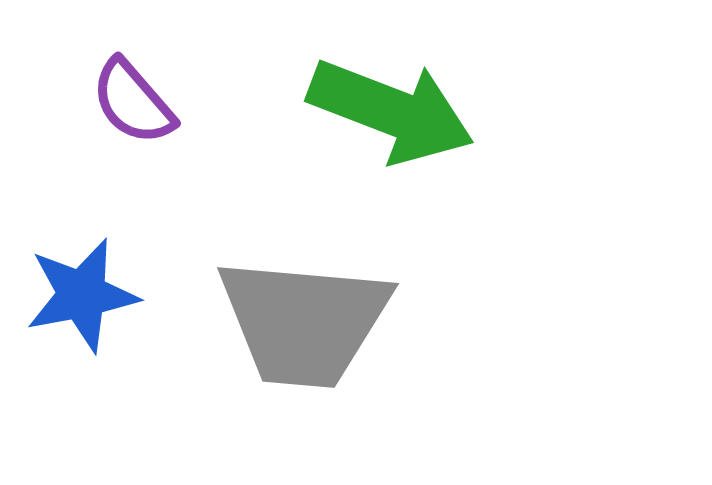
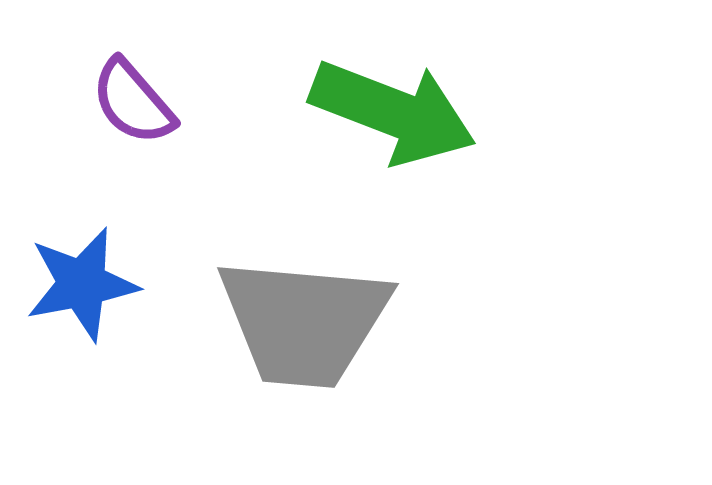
green arrow: moved 2 px right, 1 px down
blue star: moved 11 px up
